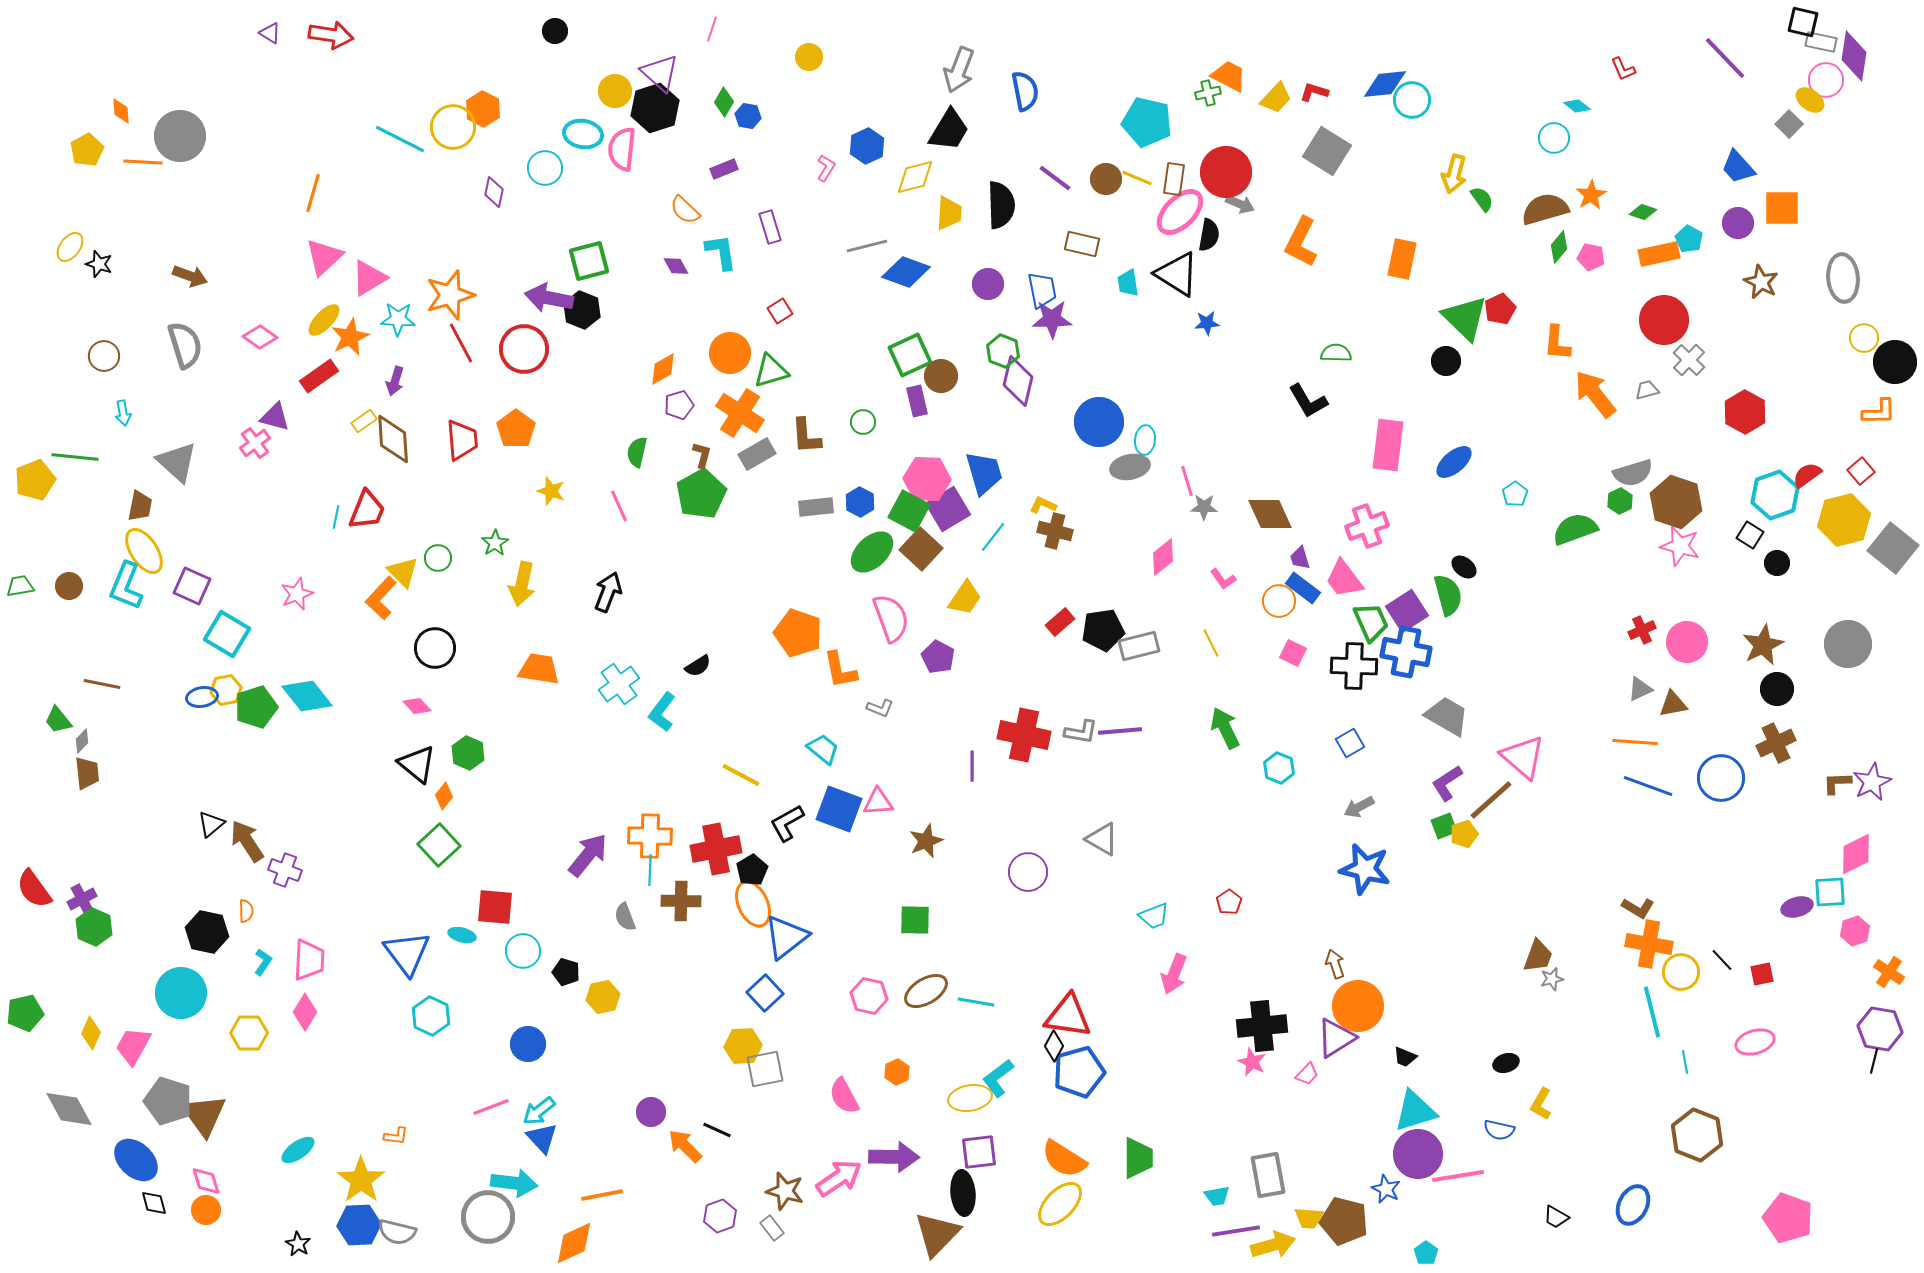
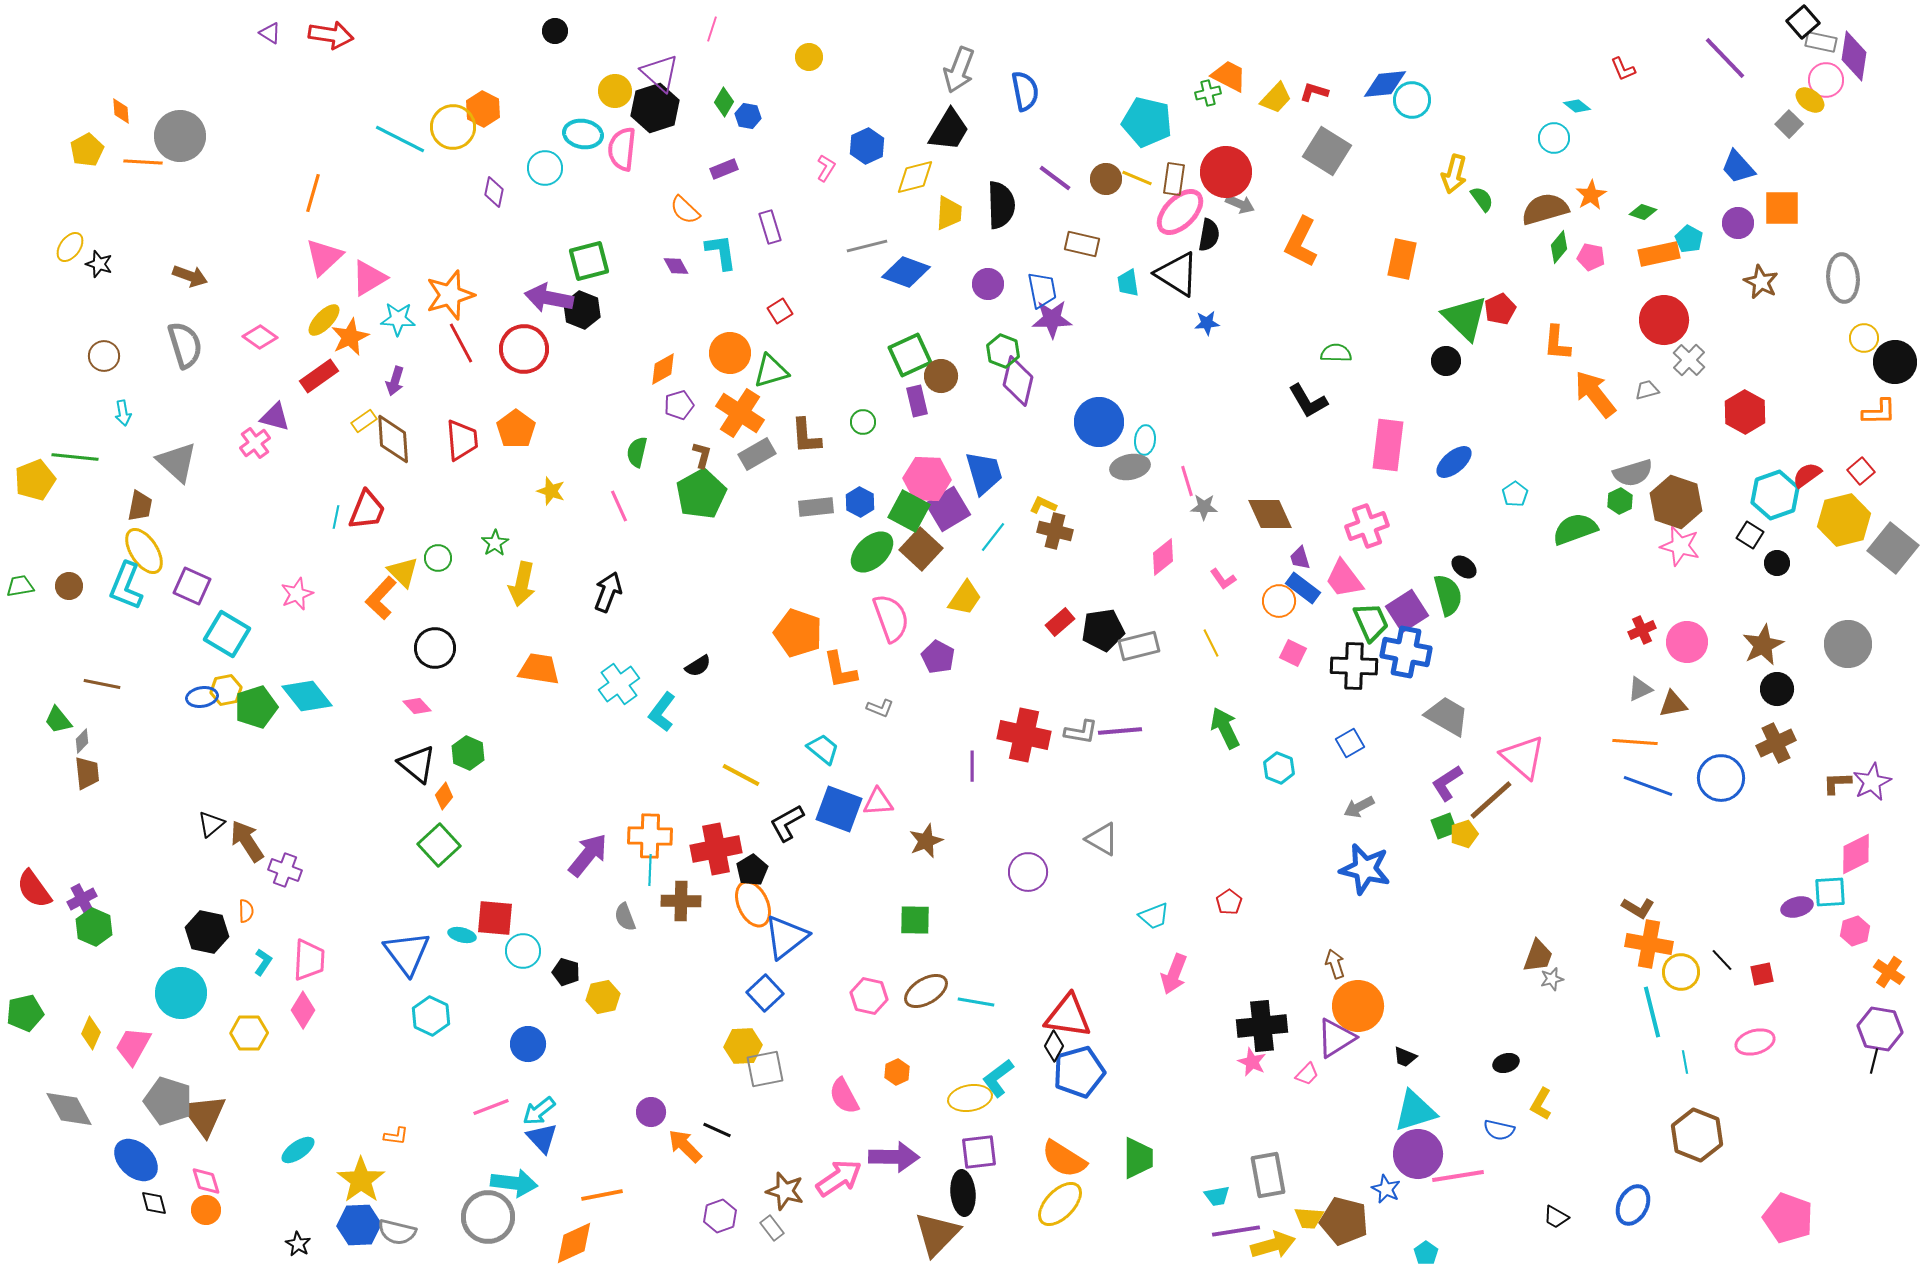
black square at (1803, 22): rotated 36 degrees clockwise
red square at (495, 907): moved 11 px down
pink diamond at (305, 1012): moved 2 px left, 2 px up
